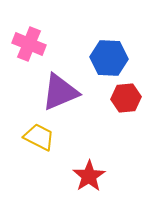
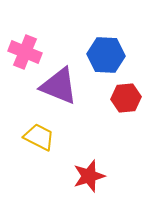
pink cross: moved 4 px left, 8 px down
blue hexagon: moved 3 px left, 3 px up
purple triangle: moved 1 px left, 6 px up; rotated 45 degrees clockwise
red star: rotated 16 degrees clockwise
